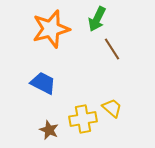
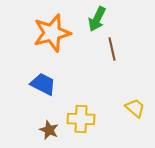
orange star: moved 1 px right, 4 px down
brown line: rotated 20 degrees clockwise
blue trapezoid: moved 1 px down
yellow trapezoid: moved 23 px right
yellow cross: moved 2 px left; rotated 12 degrees clockwise
